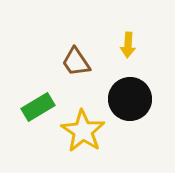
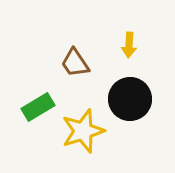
yellow arrow: moved 1 px right
brown trapezoid: moved 1 px left, 1 px down
yellow star: rotated 21 degrees clockwise
